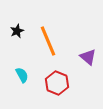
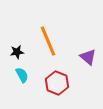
black star: moved 21 px down; rotated 16 degrees clockwise
